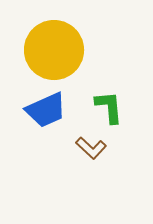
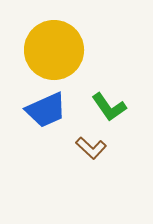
green L-shape: rotated 150 degrees clockwise
